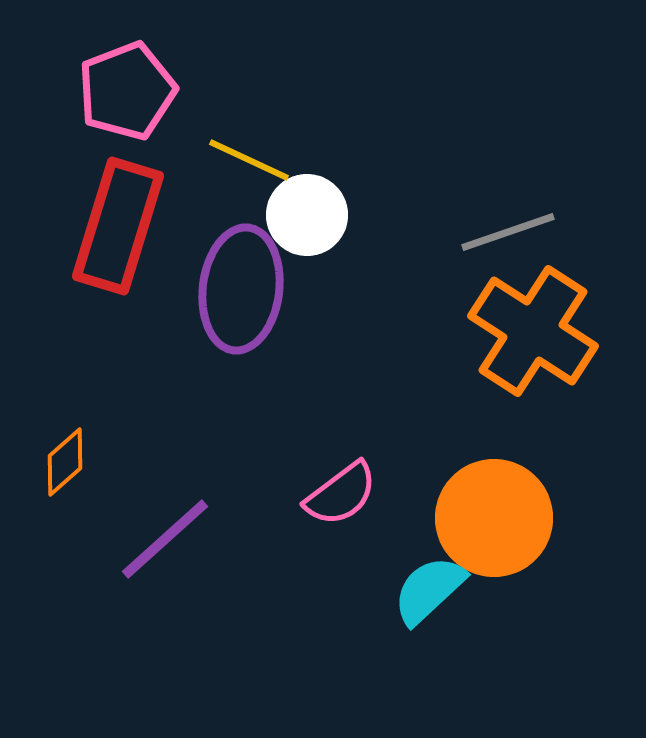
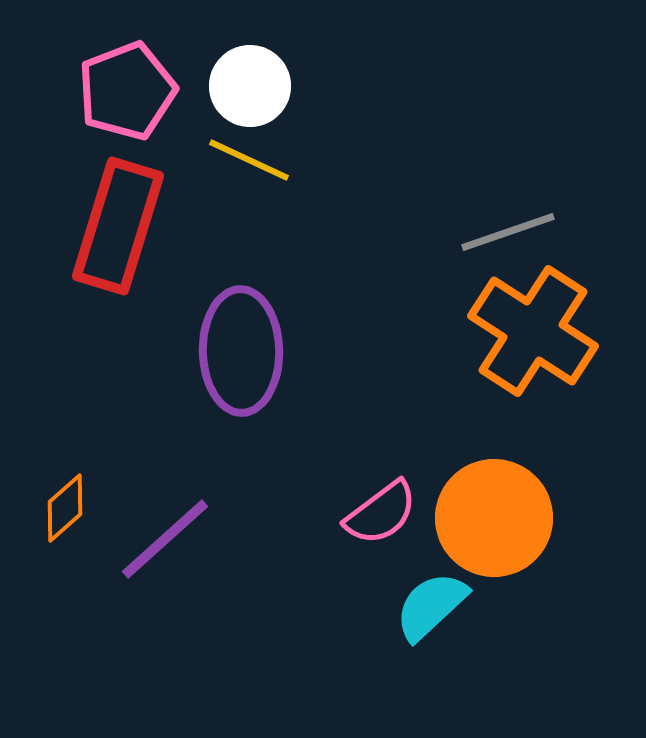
white circle: moved 57 px left, 129 px up
purple ellipse: moved 62 px down; rotated 8 degrees counterclockwise
orange diamond: moved 46 px down
pink semicircle: moved 40 px right, 19 px down
cyan semicircle: moved 2 px right, 16 px down
